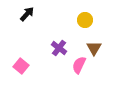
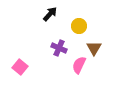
black arrow: moved 23 px right
yellow circle: moved 6 px left, 6 px down
purple cross: rotated 14 degrees counterclockwise
pink square: moved 1 px left, 1 px down
